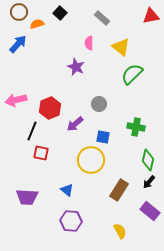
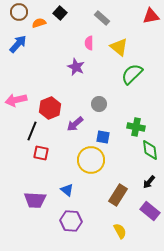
orange semicircle: moved 2 px right, 1 px up
yellow triangle: moved 2 px left
green diamond: moved 2 px right, 10 px up; rotated 20 degrees counterclockwise
brown rectangle: moved 1 px left, 5 px down
purple trapezoid: moved 8 px right, 3 px down
